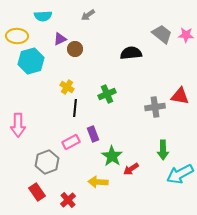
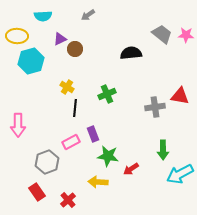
green star: moved 4 px left; rotated 25 degrees counterclockwise
